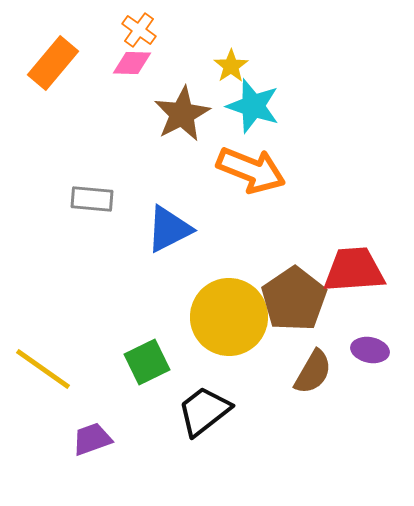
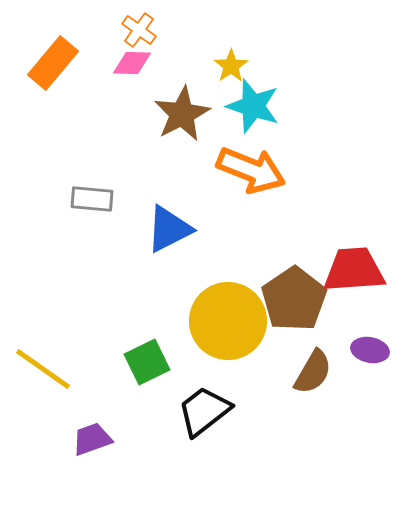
yellow circle: moved 1 px left, 4 px down
